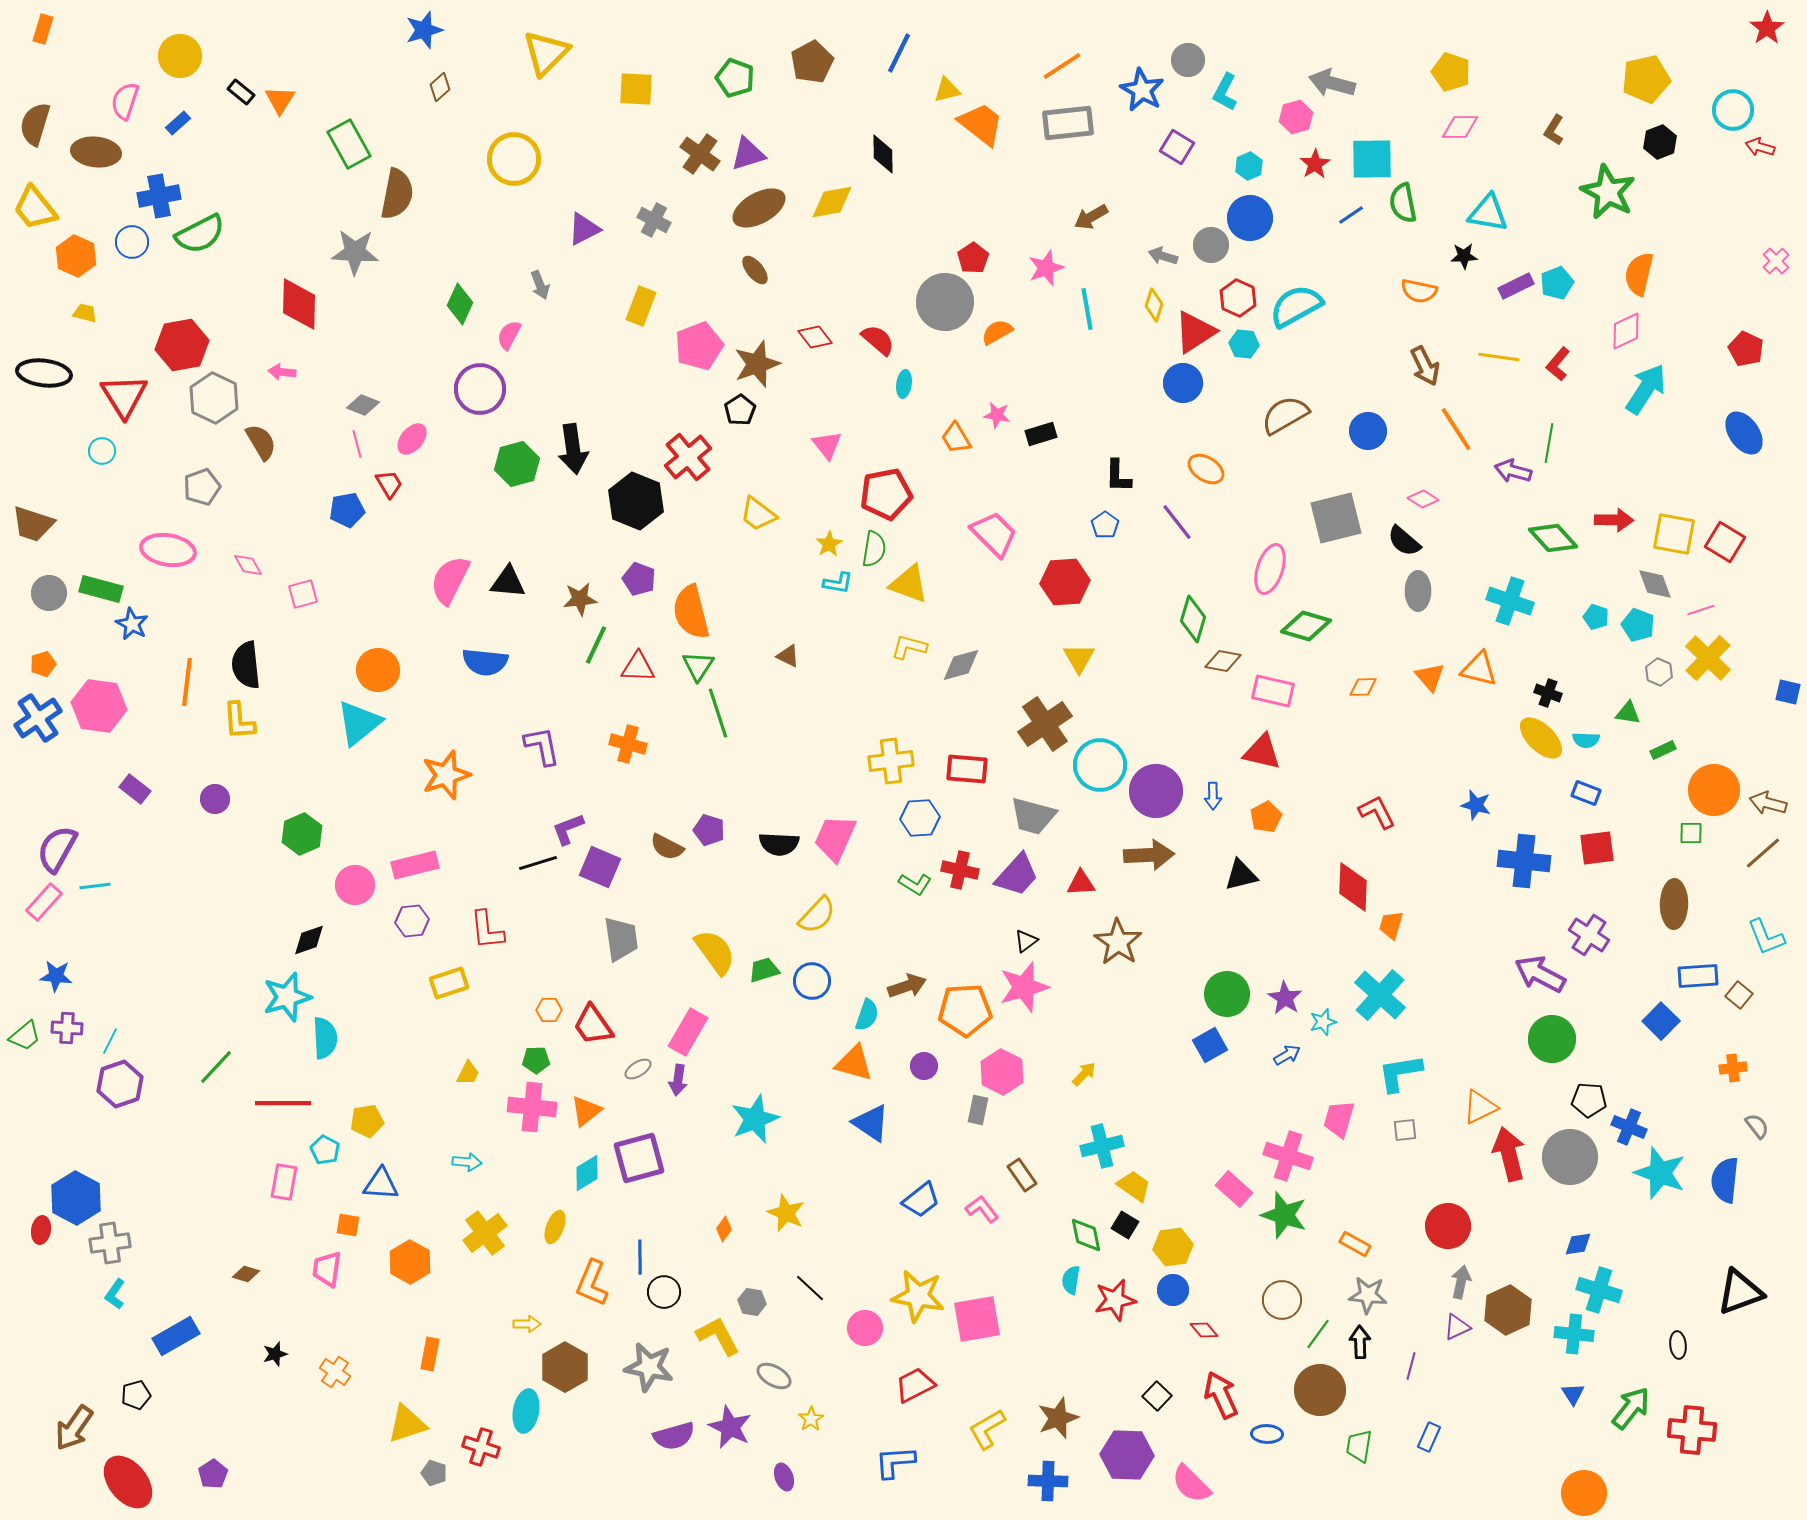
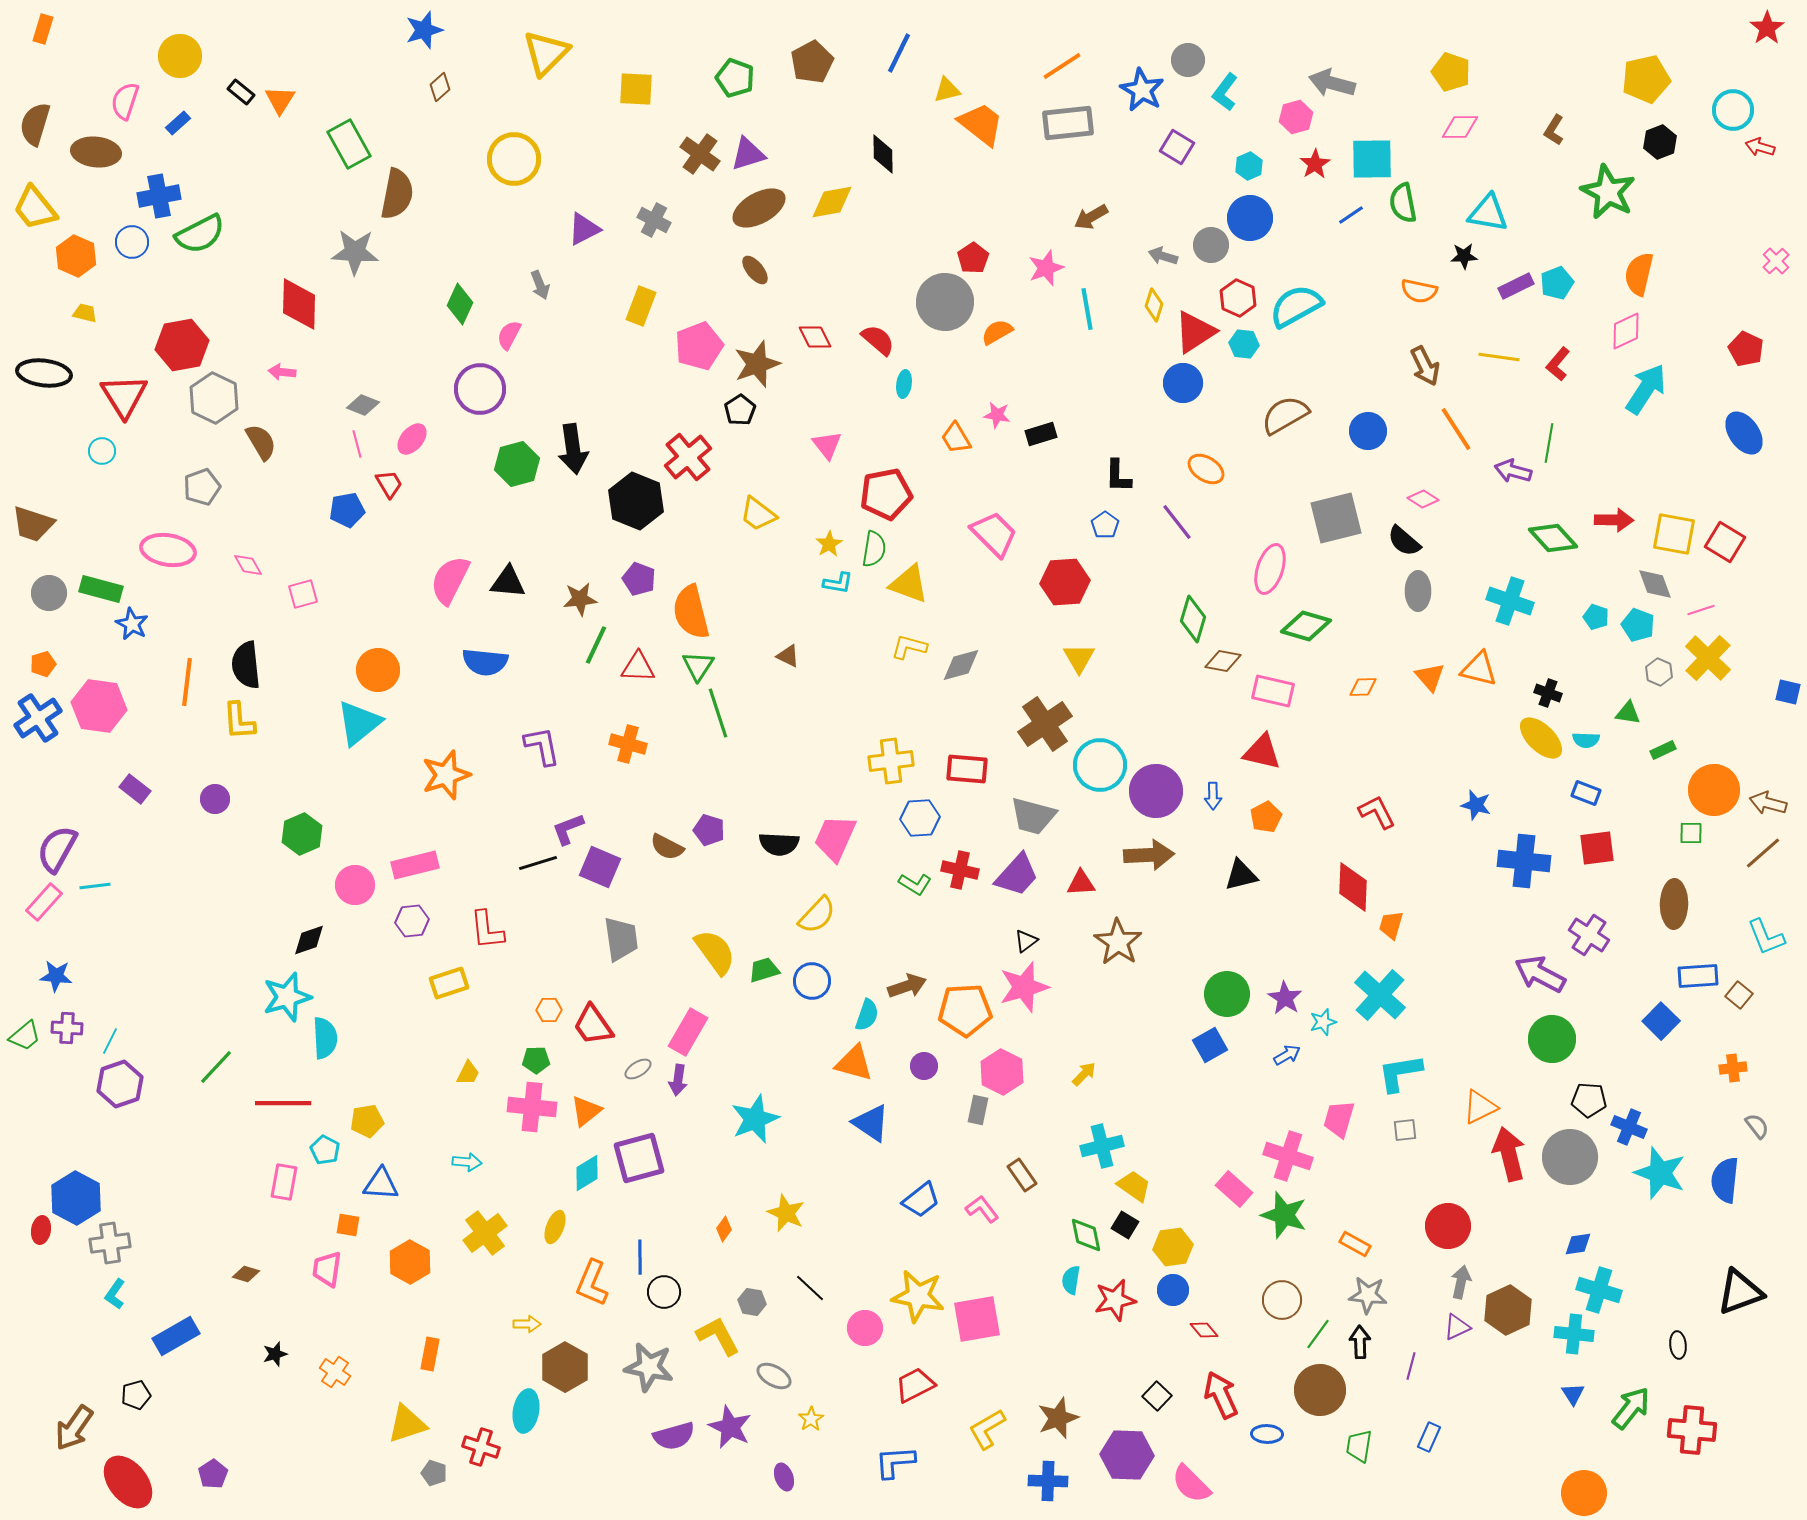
cyan L-shape at (1225, 92): rotated 9 degrees clockwise
red diamond at (815, 337): rotated 12 degrees clockwise
